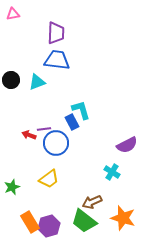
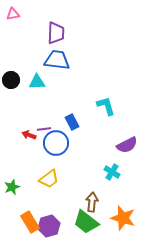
cyan triangle: rotated 18 degrees clockwise
cyan L-shape: moved 25 px right, 4 px up
brown arrow: rotated 120 degrees clockwise
green trapezoid: moved 2 px right, 1 px down
